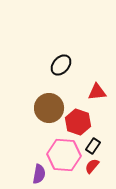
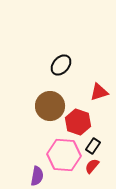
red triangle: moved 2 px right; rotated 12 degrees counterclockwise
brown circle: moved 1 px right, 2 px up
purple semicircle: moved 2 px left, 2 px down
